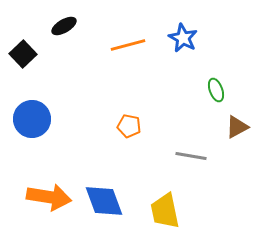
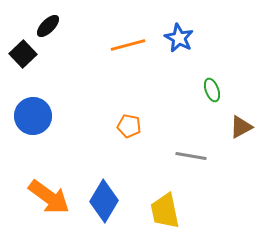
black ellipse: moved 16 px left; rotated 15 degrees counterclockwise
blue star: moved 4 px left
green ellipse: moved 4 px left
blue circle: moved 1 px right, 3 px up
brown triangle: moved 4 px right
orange arrow: rotated 27 degrees clockwise
blue diamond: rotated 51 degrees clockwise
